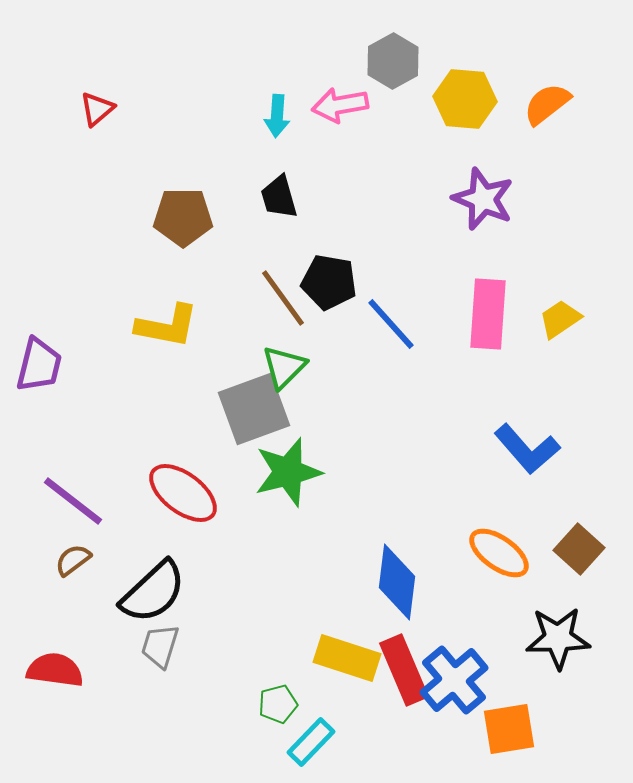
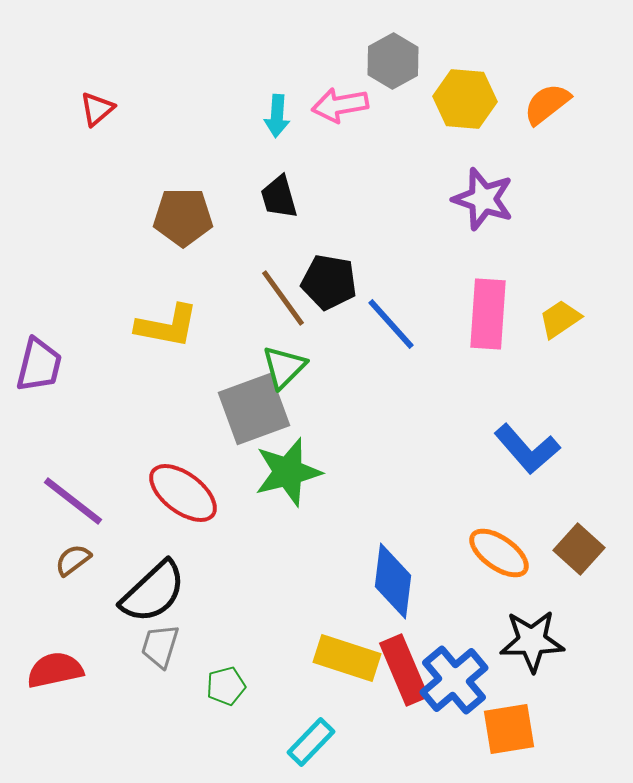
purple star: rotated 4 degrees counterclockwise
blue diamond: moved 4 px left, 1 px up
black star: moved 26 px left, 3 px down
red semicircle: rotated 20 degrees counterclockwise
green pentagon: moved 52 px left, 18 px up
